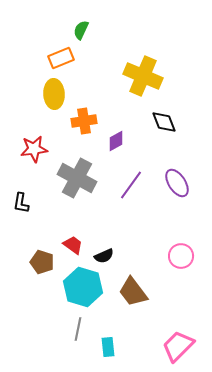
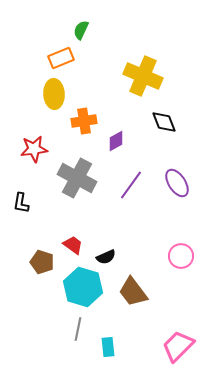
black semicircle: moved 2 px right, 1 px down
